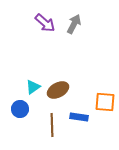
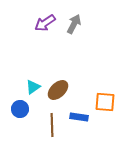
purple arrow: rotated 105 degrees clockwise
brown ellipse: rotated 15 degrees counterclockwise
